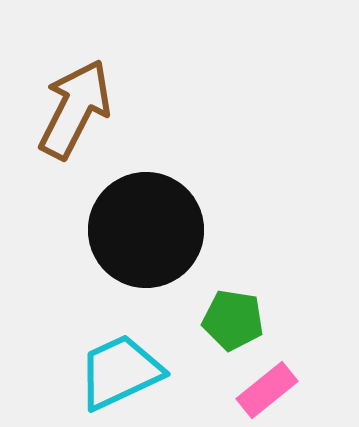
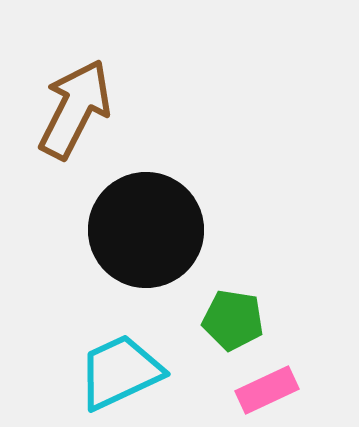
pink rectangle: rotated 14 degrees clockwise
